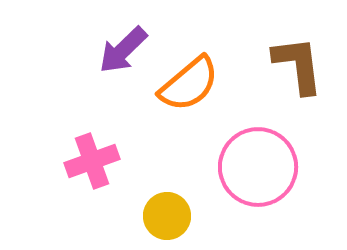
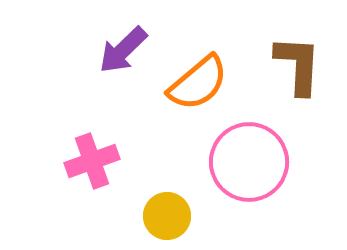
brown L-shape: rotated 10 degrees clockwise
orange semicircle: moved 9 px right, 1 px up
pink circle: moved 9 px left, 5 px up
